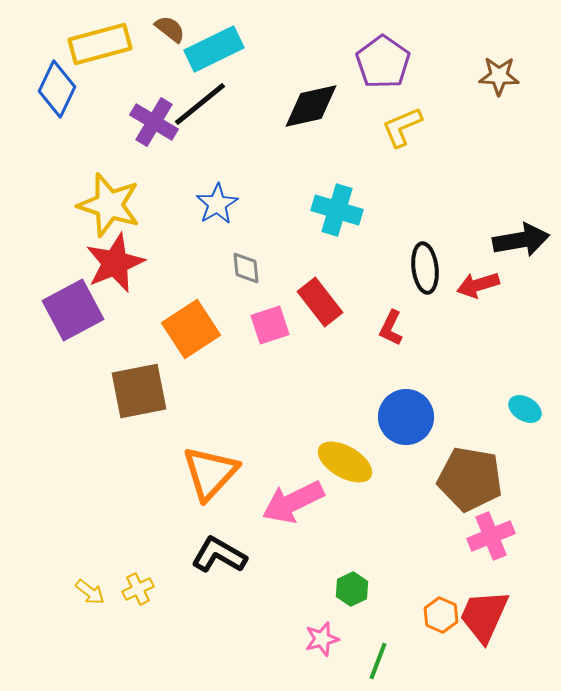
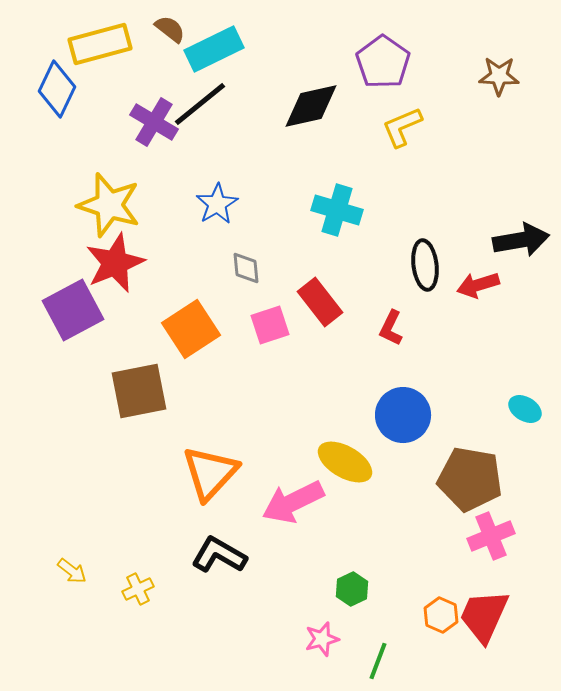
black ellipse: moved 3 px up
blue circle: moved 3 px left, 2 px up
yellow arrow: moved 18 px left, 21 px up
